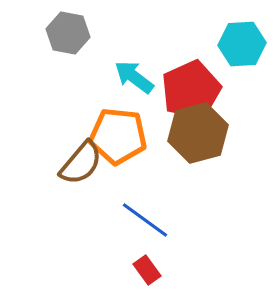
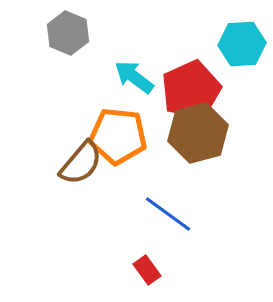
gray hexagon: rotated 12 degrees clockwise
blue line: moved 23 px right, 6 px up
